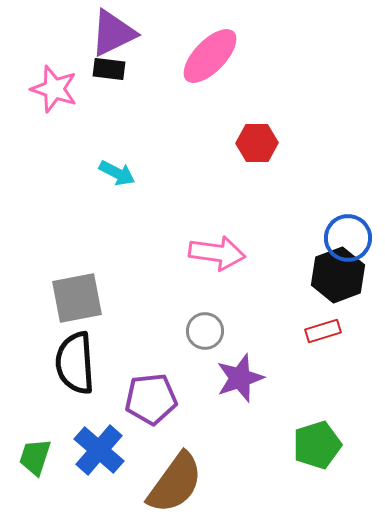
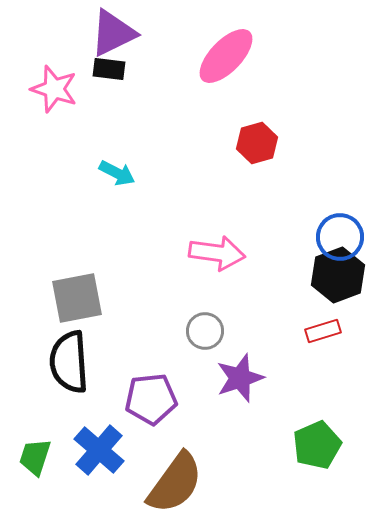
pink ellipse: moved 16 px right
red hexagon: rotated 15 degrees counterclockwise
blue circle: moved 8 px left, 1 px up
black semicircle: moved 6 px left, 1 px up
green pentagon: rotated 6 degrees counterclockwise
